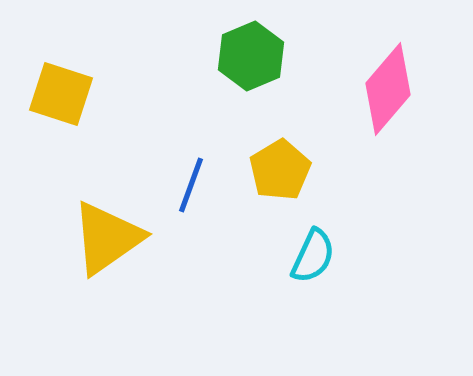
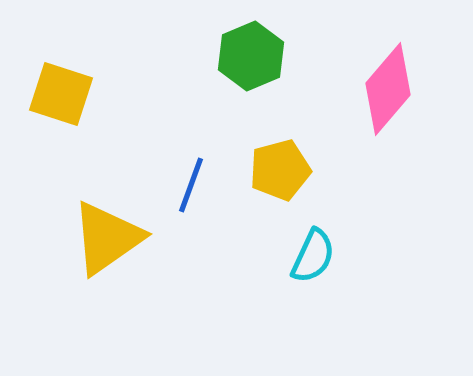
yellow pentagon: rotated 16 degrees clockwise
